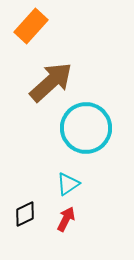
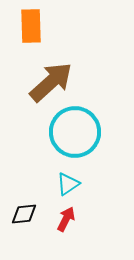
orange rectangle: rotated 44 degrees counterclockwise
cyan circle: moved 11 px left, 4 px down
black diamond: moved 1 px left; rotated 20 degrees clockwise
